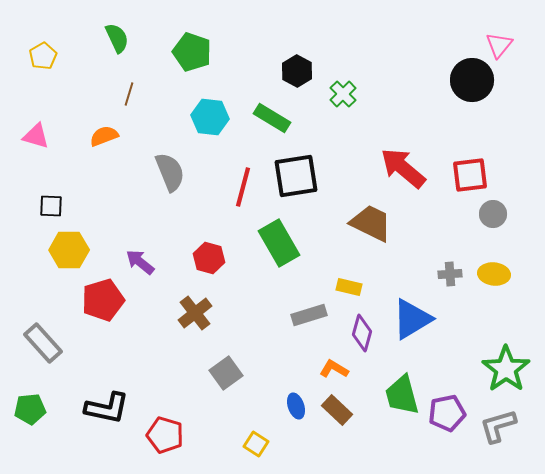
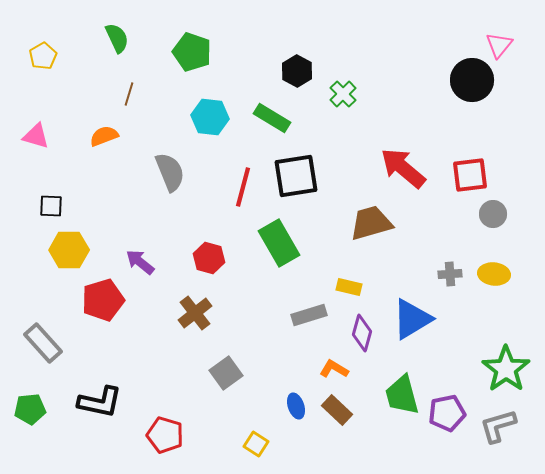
brown trapezoid at (371, 223): rotated 42 degrees counterclockwise
black L-shape at (107, 408): moved 7 px left, 6 px up
